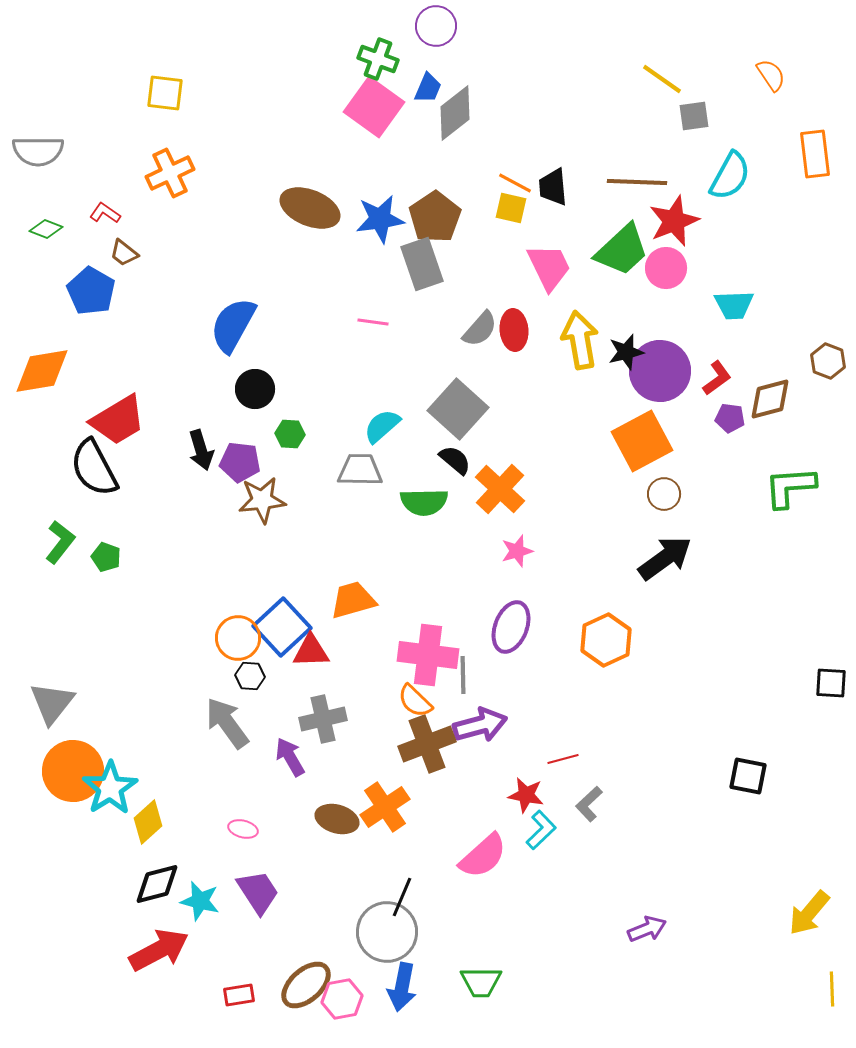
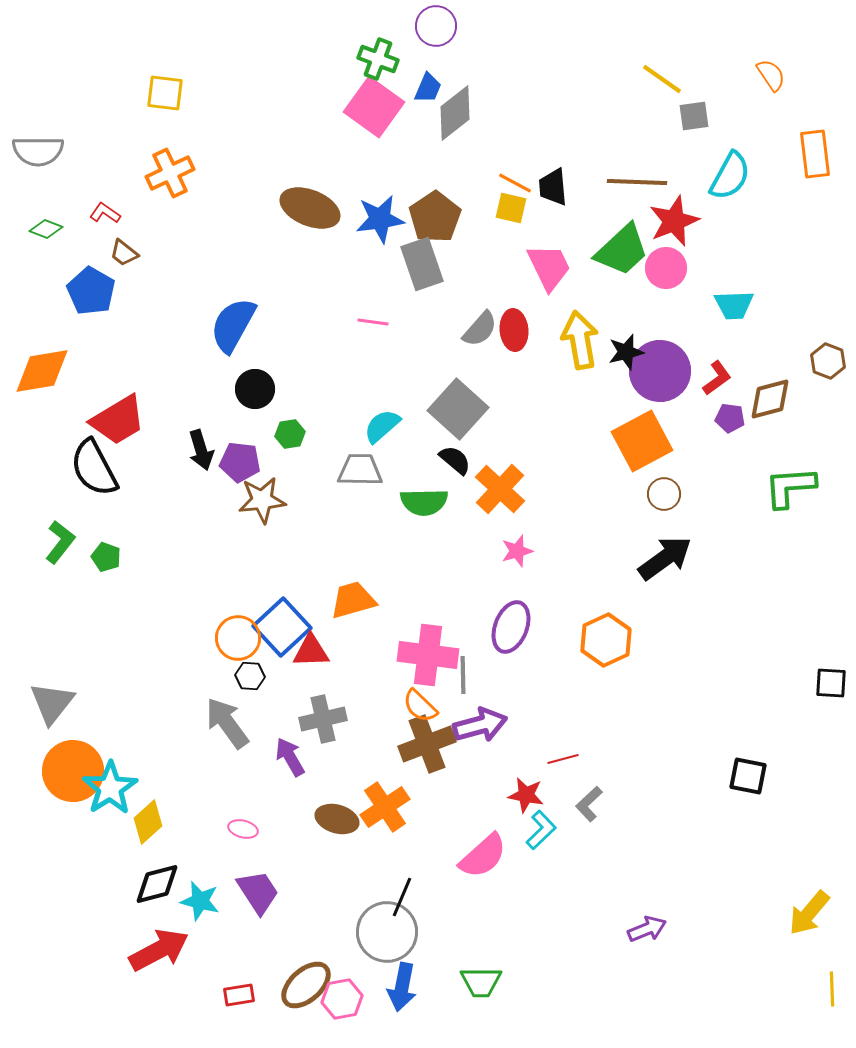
green hexagon at (290, 434): rotated 12 degrees counterclockwise
orange semicircle at (415, 701): moved 5 px right, 5 px down
